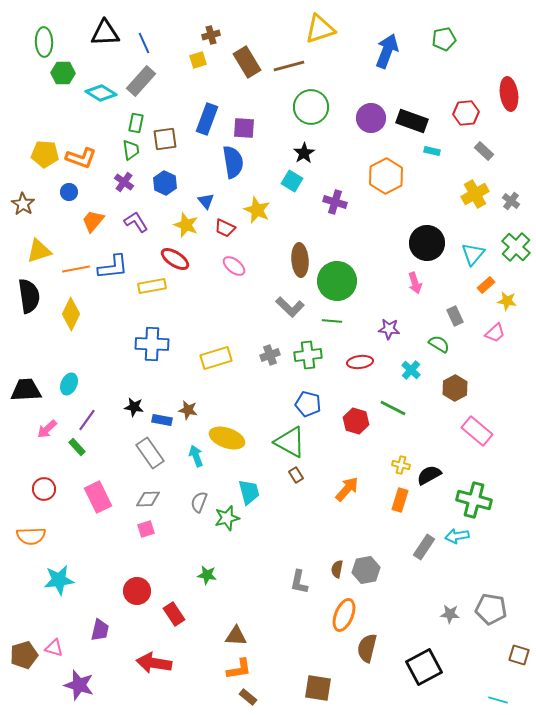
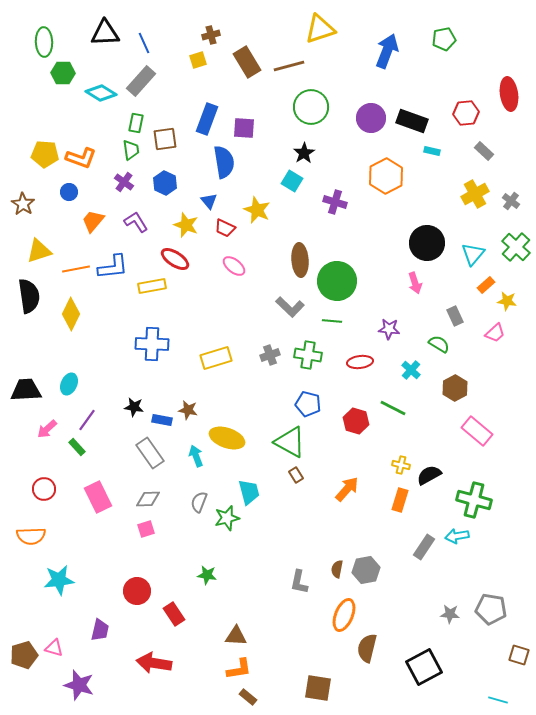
blue semicircle at (233, 162): moved 9 px left
blue triangle at (206, 201): moved 3 px right
green cross at (308, 355): rotated 16 degrees clockwise
